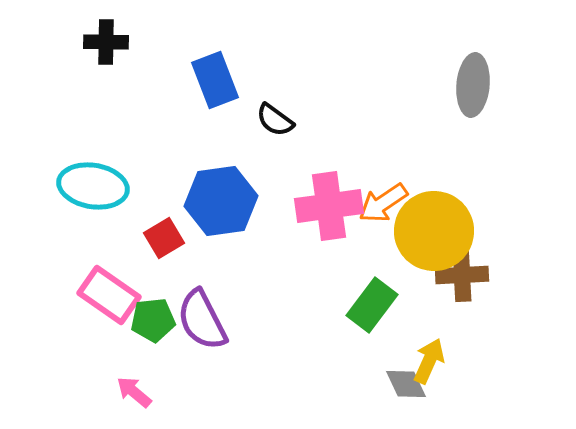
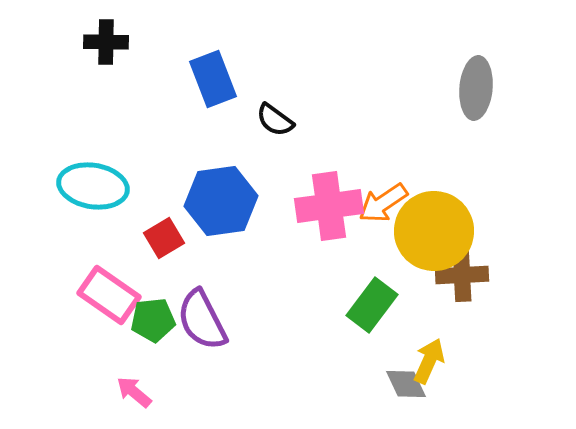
blue rectangle: moved 2 px left, 1 px up
gray ellipse: moved 3 px right, 3 px down
